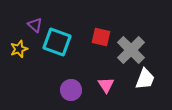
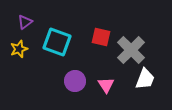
purple triangle: moved 10 px left, 3 px up; rotated 42 degrees clockwise
purple circle: moved 4 px right, 9 px up
